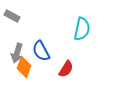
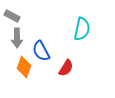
gray arrow: moved 15 px up; rotated 18 degrees counterclockwise
red semicircle: moved 1 px up
